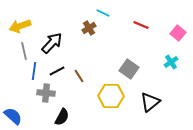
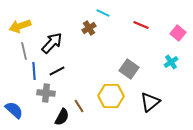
blue line: rotated 12 degrees counterclockwise
brown line: moved 30 px down
blue semicircle: moved 1 px right, 6 px up
